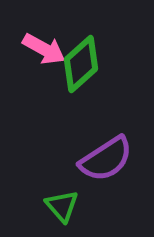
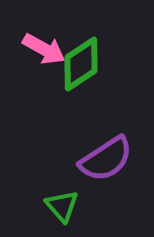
green diamond: rotated 8 degrees clockwise
